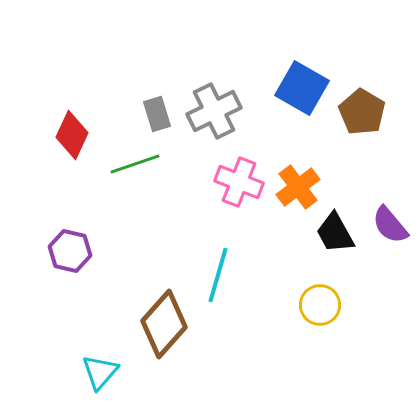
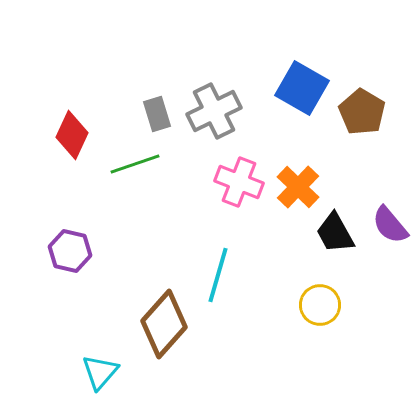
orange cross: rotated 9 degrees counterclockwise
